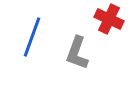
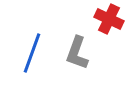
blue line: moved 16 px down
